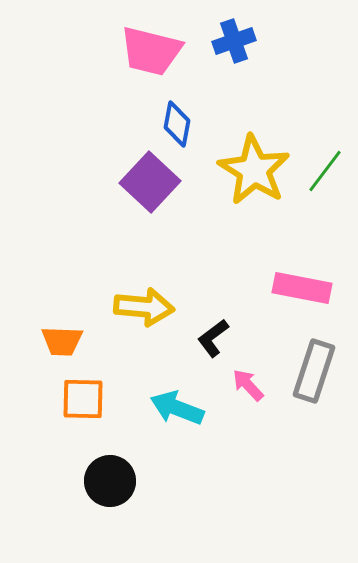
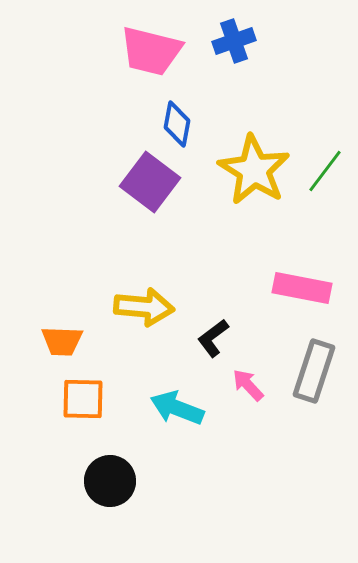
purple square: rotated 6 degrees counterclockwise
